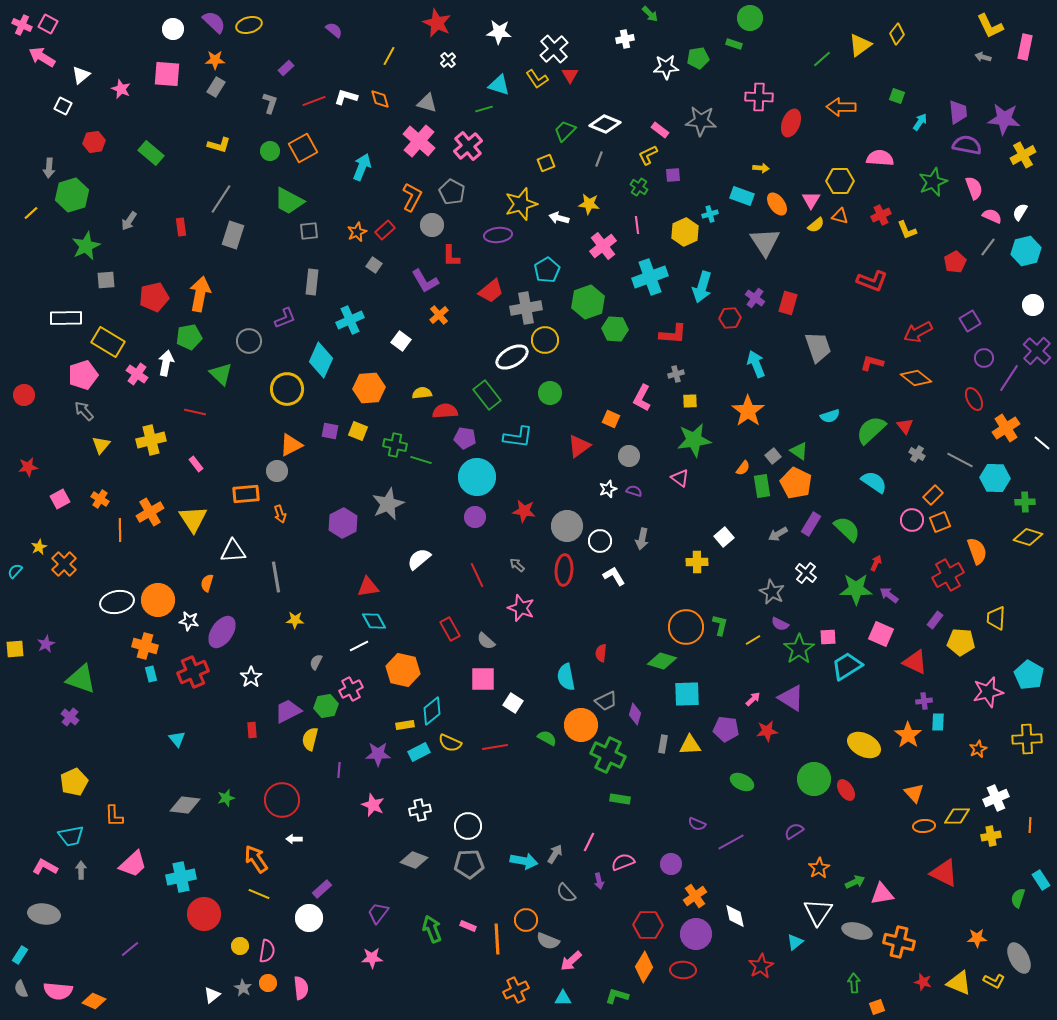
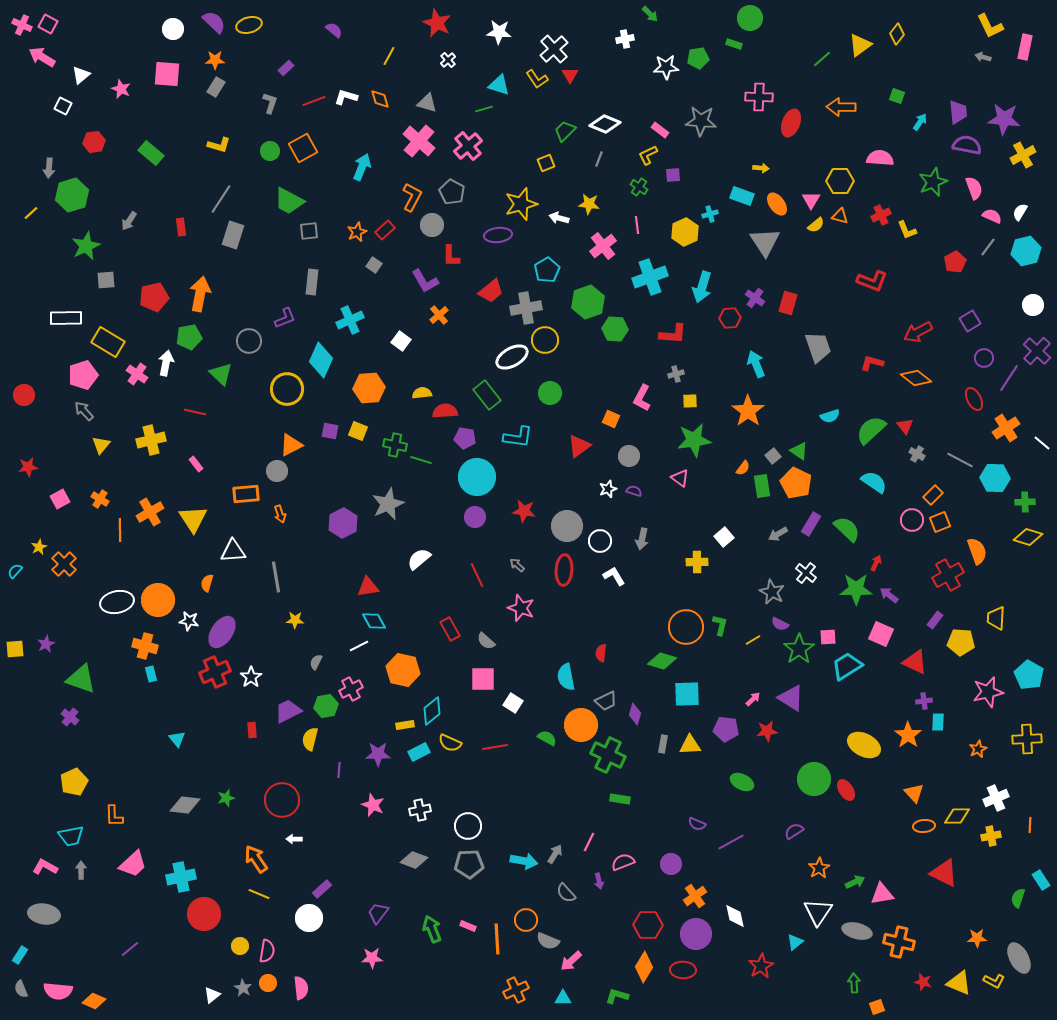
red cross at (193, 672): moved 22 px right
